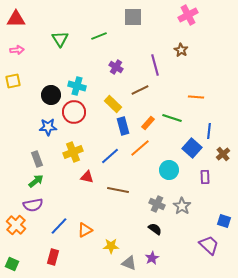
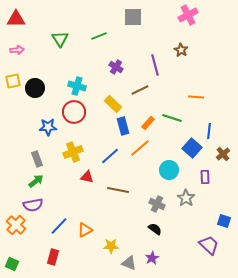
black circle at (51, 95): moved 16 px left, 7 px up
gray star at (182, 206): moved 4 px right, 8 px up
